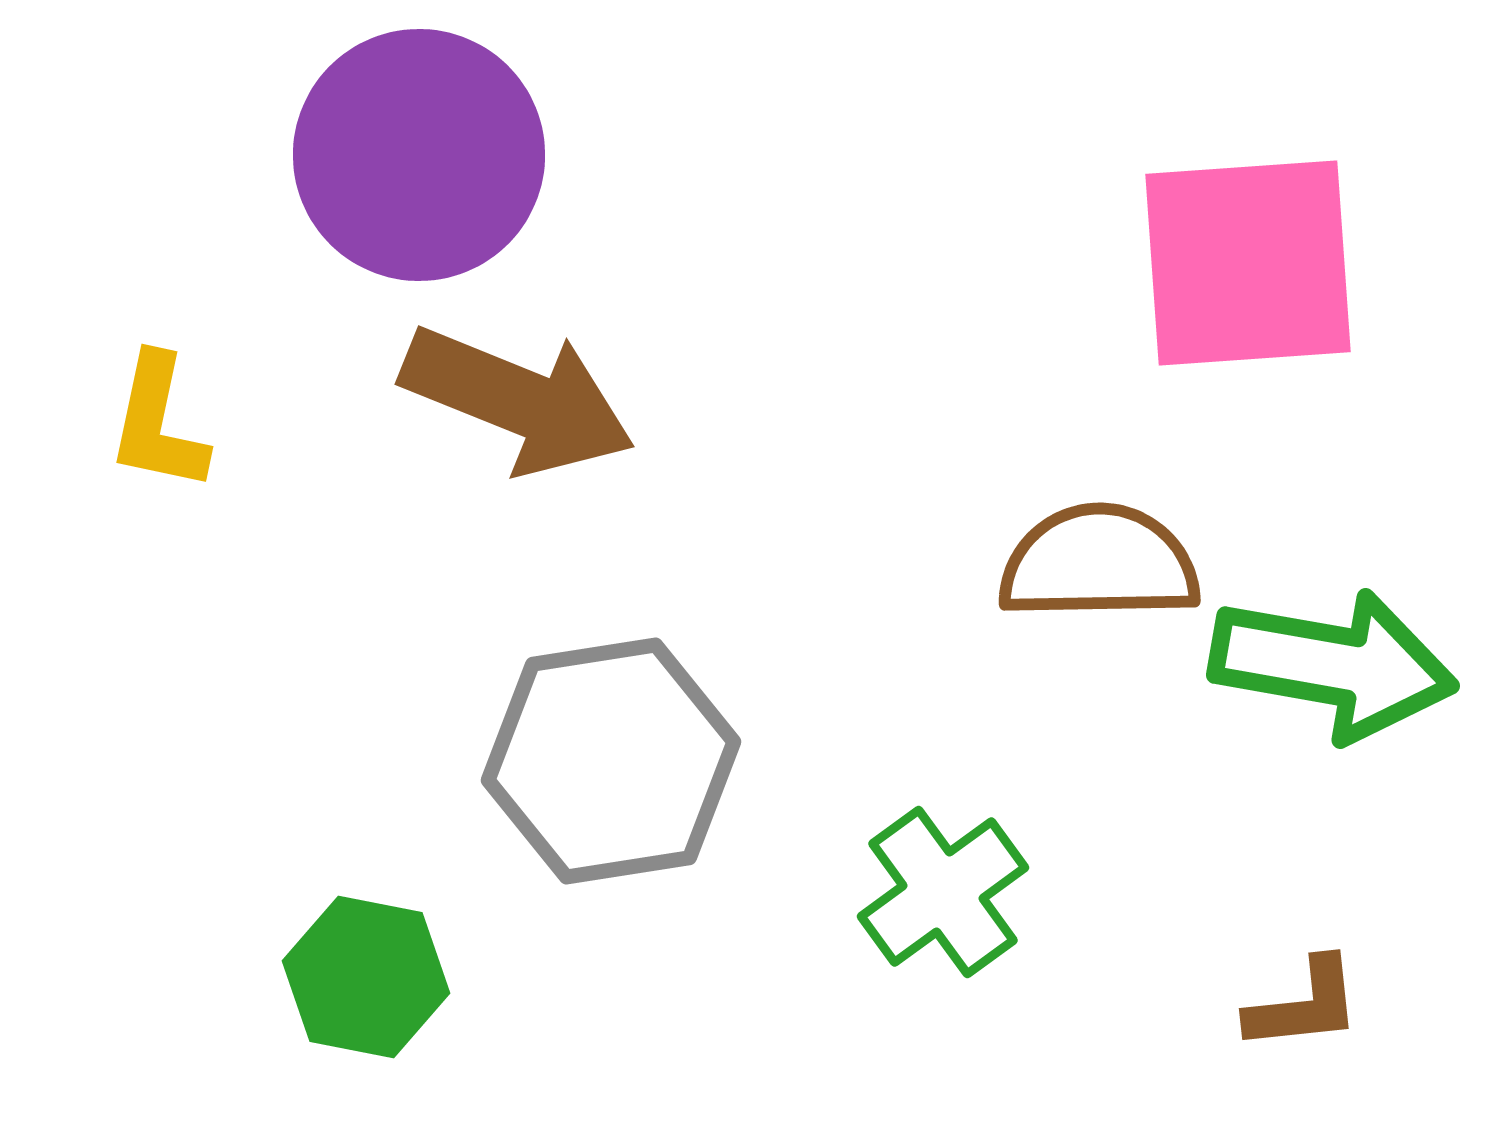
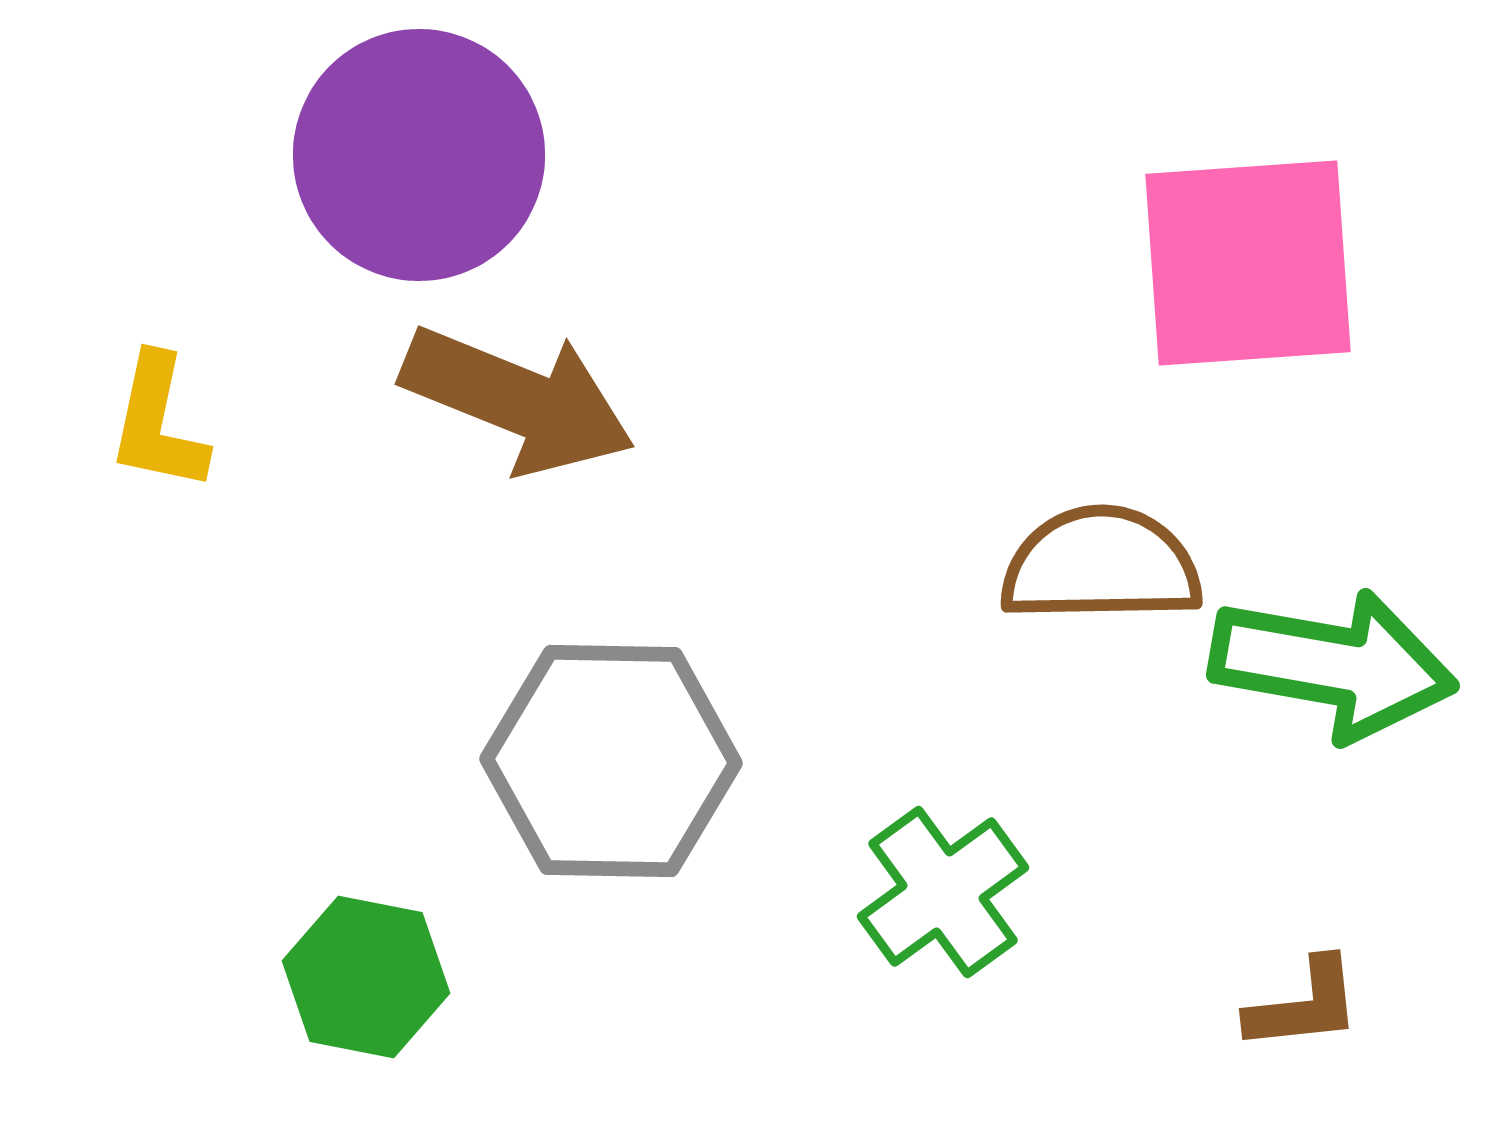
brown semicircle: moved 2 px right, 2 px down
gray hexagon: rotated 10 degrees clockwise
